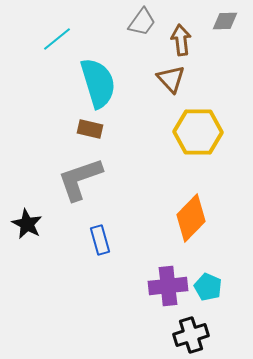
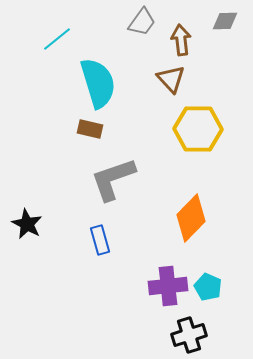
yellow hexagon: moved 3 px up
gray L-shape: moved 33 px right
black cross: moved 2 px left
